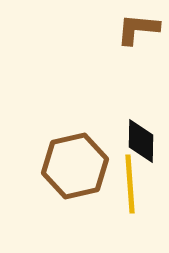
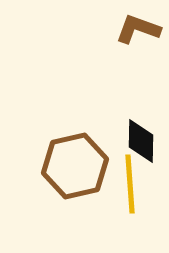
brown L-shape: rotated 15 degrees clockwise
